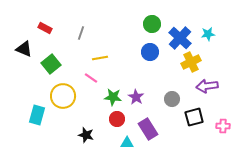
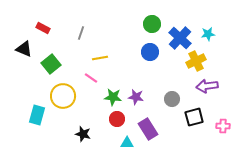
red rectangle: moved 2 px left
yellow cross: moved 5 px right, 1 px up
purple star: rotated 21 degrees counterclockwise
black star: moved 3 px left, 1 px up
